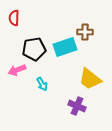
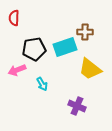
yellow trapezoid: moved 10 px up
